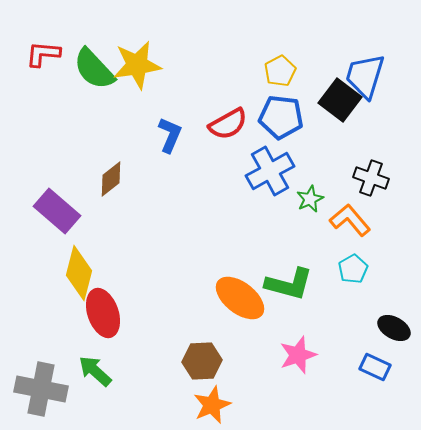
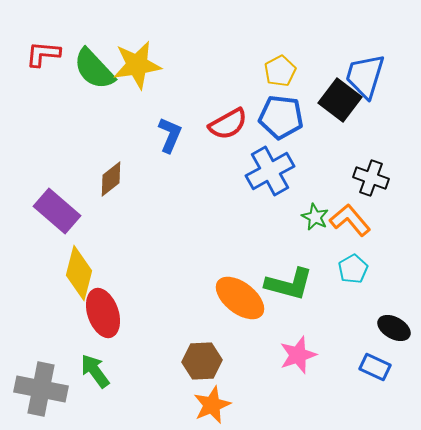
green star: moved 5 px right, 18 px down; rotated 20 degrees counterclockwise
green arrow: rotated 12 degrees clockwise
